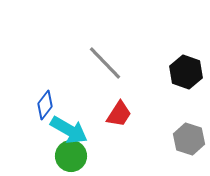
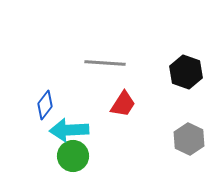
gray line: rotated 42 degrees counterclockwise
red trapezoid: moved 4 px right, 10 px up
cyan arrow: rotated 147 degrees clockwise
gray hexagon: rotated 8 degrees clockwise
green circle: moved 2 px right
